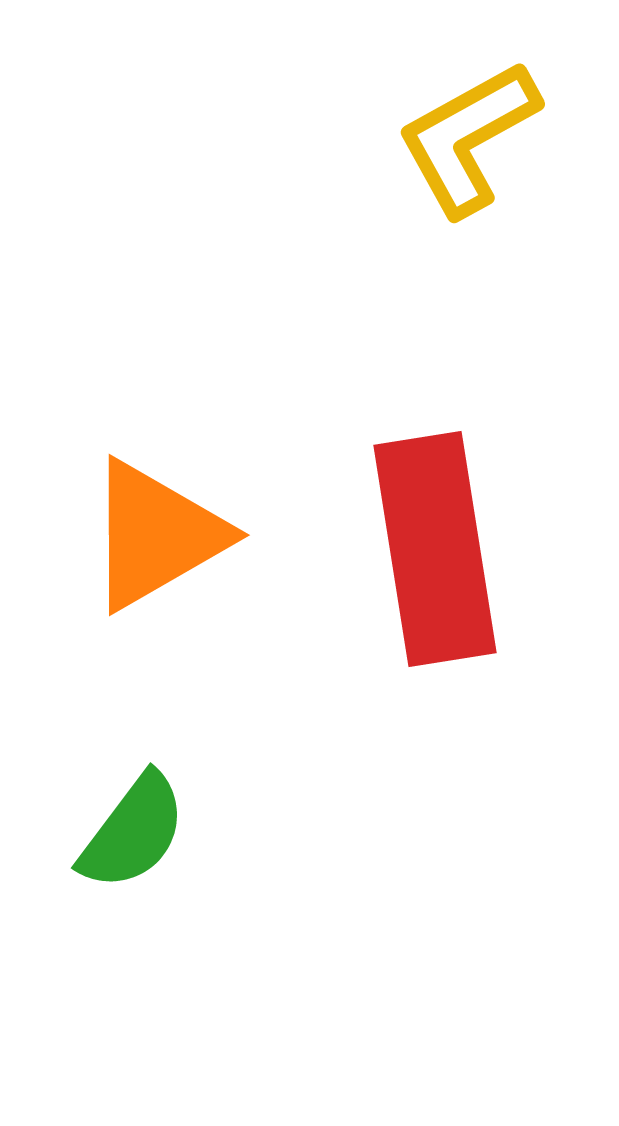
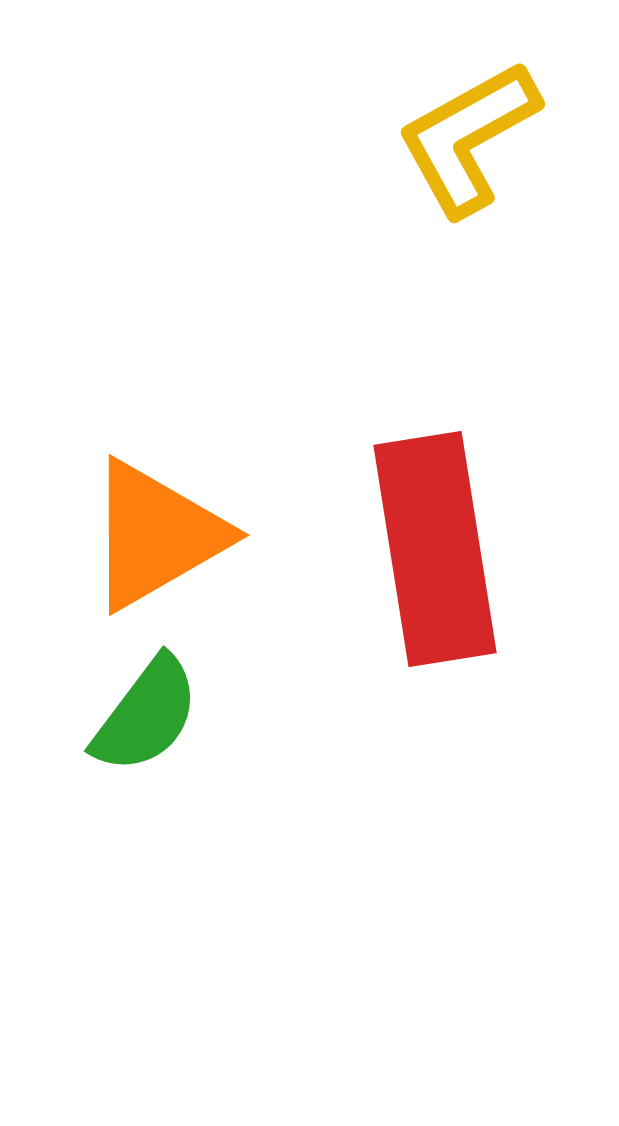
green semicircle: moved 13 px right, 117 px up
